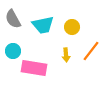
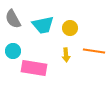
yellow circle: moved 2 px left, 1 px down
orange line: moved 3 px right; rotated 60 degrees clockwise
